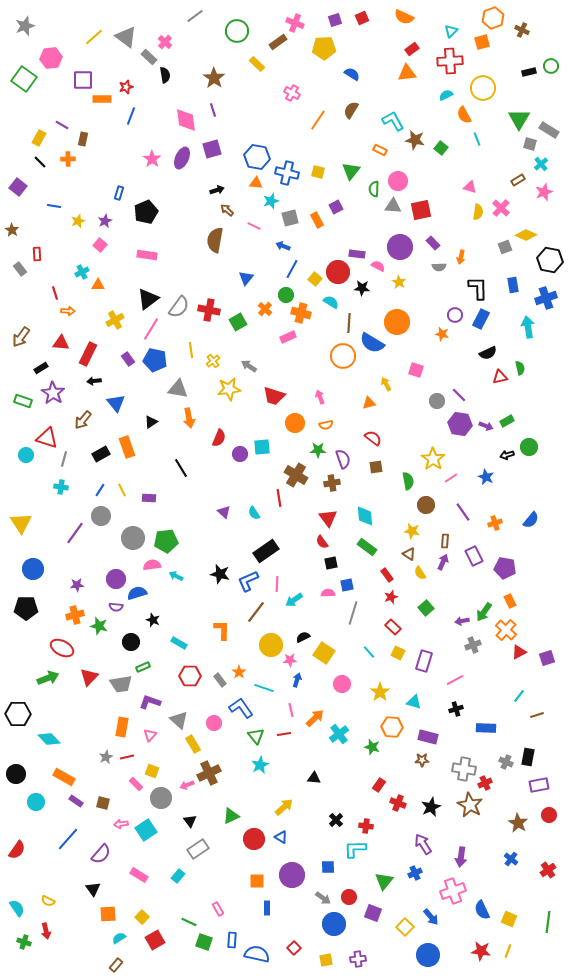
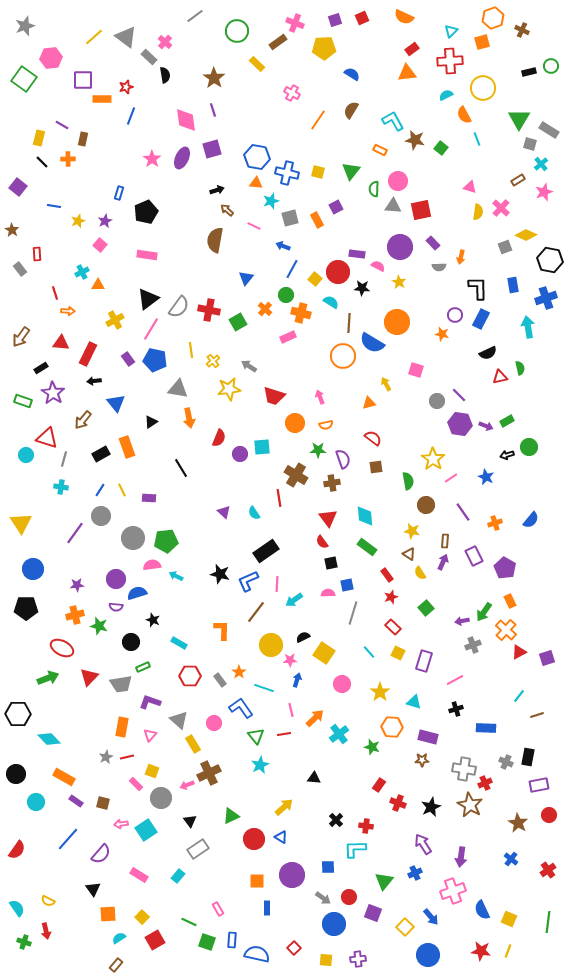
yellow rectangle at (39, 138): rotated 14 degrees counterclockwise
black line at (40, 162): moved 2 px right
purple pentagon at (505, 568): rotated 20 degrees clockwise
green square at (204, 942): moved 3 px right
yellow square at (326, 960): rotated 16 degrees clockwise
